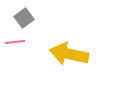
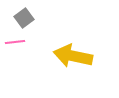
yellow arrow: moved 4 px right, 2 px down
